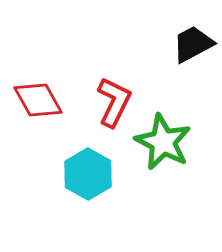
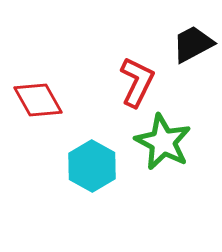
red L-shape: moved 23 px right, 20 px up
cyan hexagon: moved 4 px right, 8 px up
